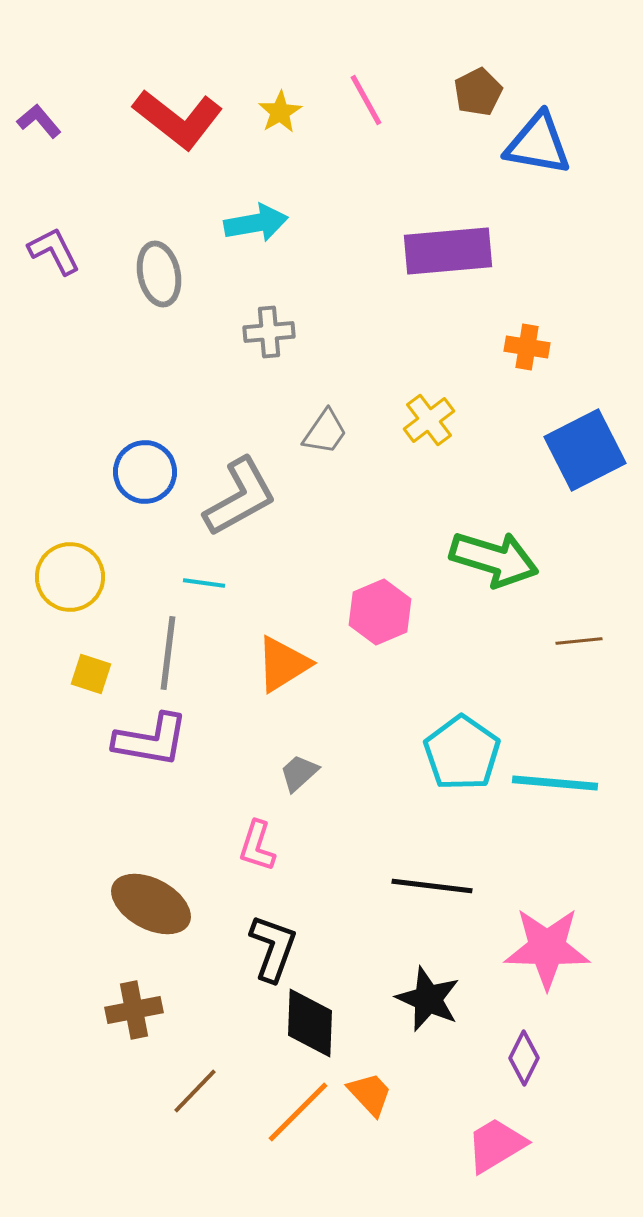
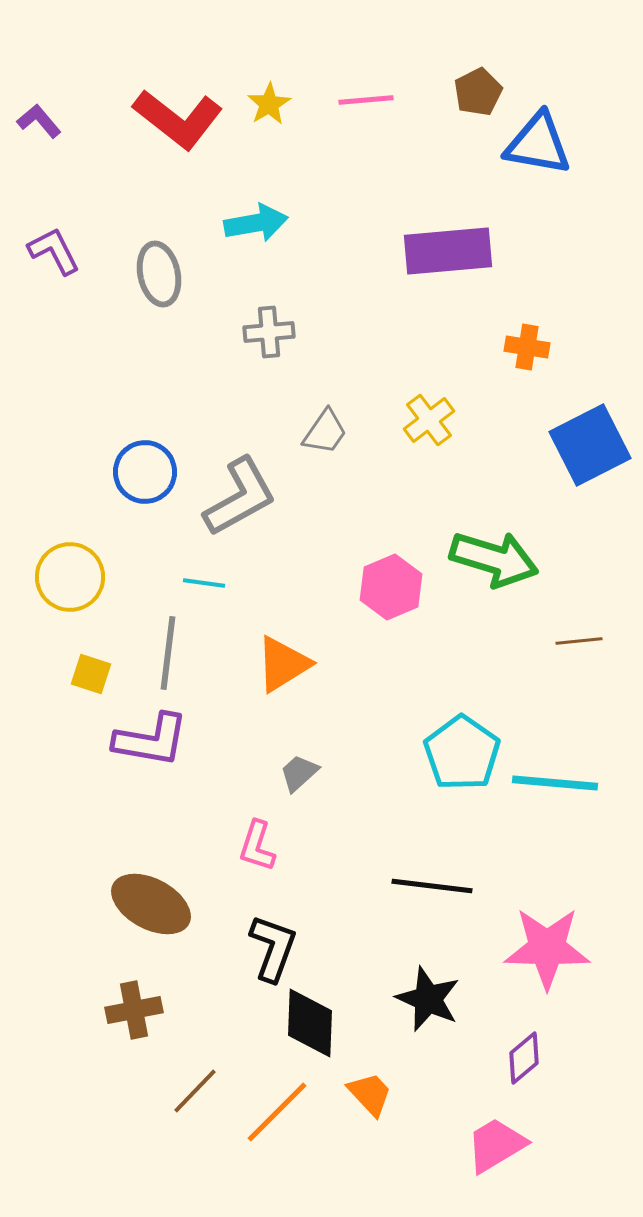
pink line at (366, 100): rotated 66 degrees counterclockwise
yellow star at (280, 112): moved 11 px left, 8 px up
blue square at (585, 450): moved 5 px right, 5 px up
pink hexagon at (380, 612): moved 11 px right, 25 px up
purple diamond at (524, 1058): rotated 24 degrees clockwise
orange line at (298, 1112): moved 21 px left
